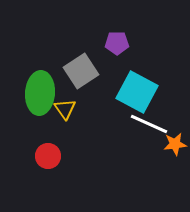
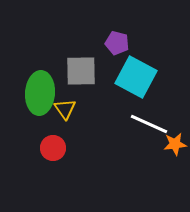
purple pentagon: rotated 15 degrees clockwise
gray square: rotated 32 degrees clockwise
cyan square: moved 1 px left, 15 px up
red circle: moved 5 px right, 8 px up
